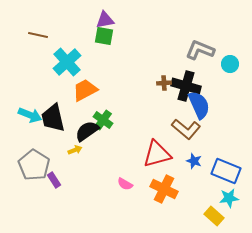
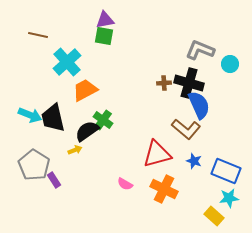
black cross: moved 3 px right, 3 px up
